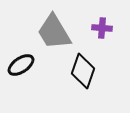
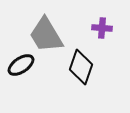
gray trapezoid: moved 8 px left, 3 px down
black diamond: moved 2 px left, 4 px up
